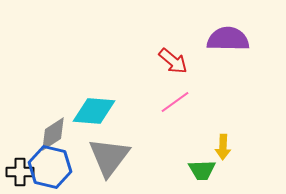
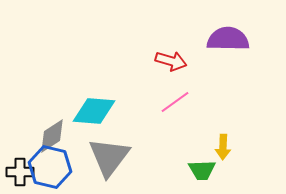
red arrow: moved 2 px left; rotated 24 degrees counterclockwise
gray diamond: moved 1 px left, 2 px down
